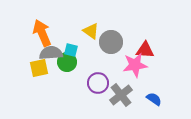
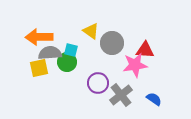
orange arrow: moved 3 px left, 4 px down; rotated 68 degrees counterclockwise
gray circle: moved 1 px right, 1 px down
gray semicircle: moved 1 px left
